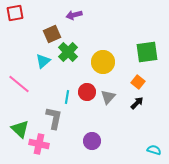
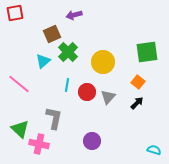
cyan line: moved 12 px up
